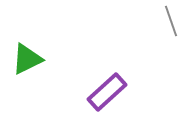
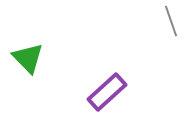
green triangle: moved 1 px right, 1 px up; rotated 48 degrees counterclockwise
